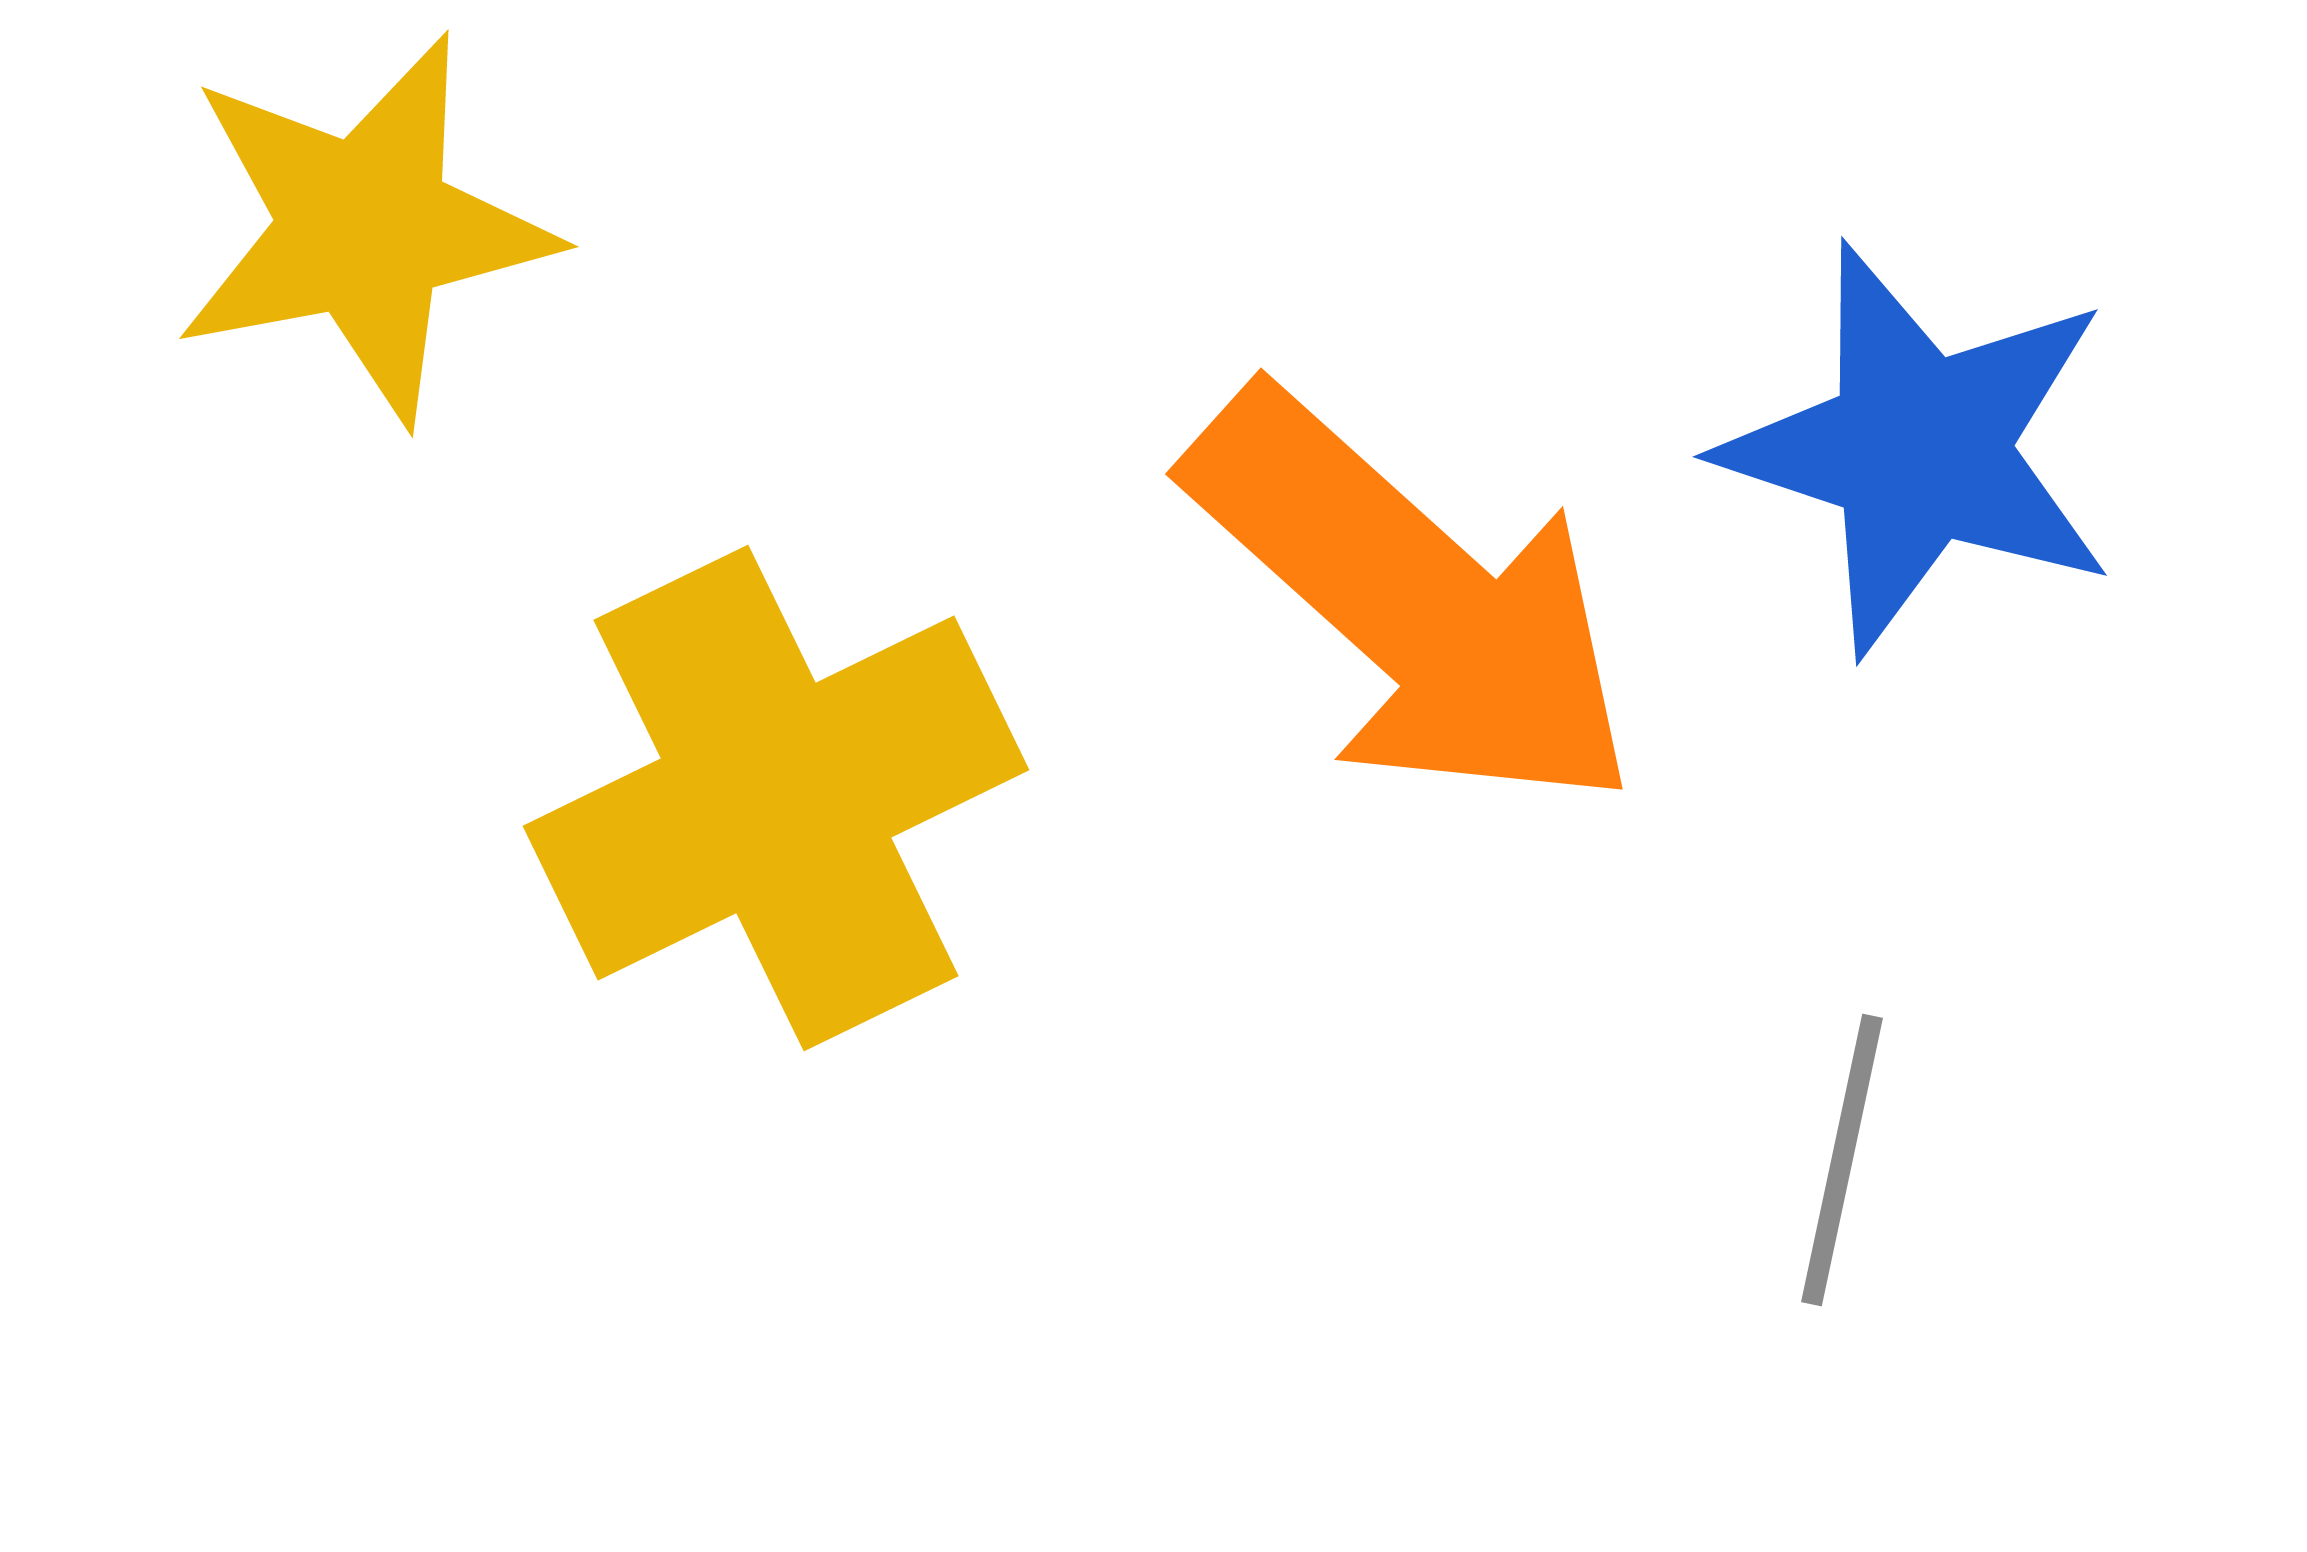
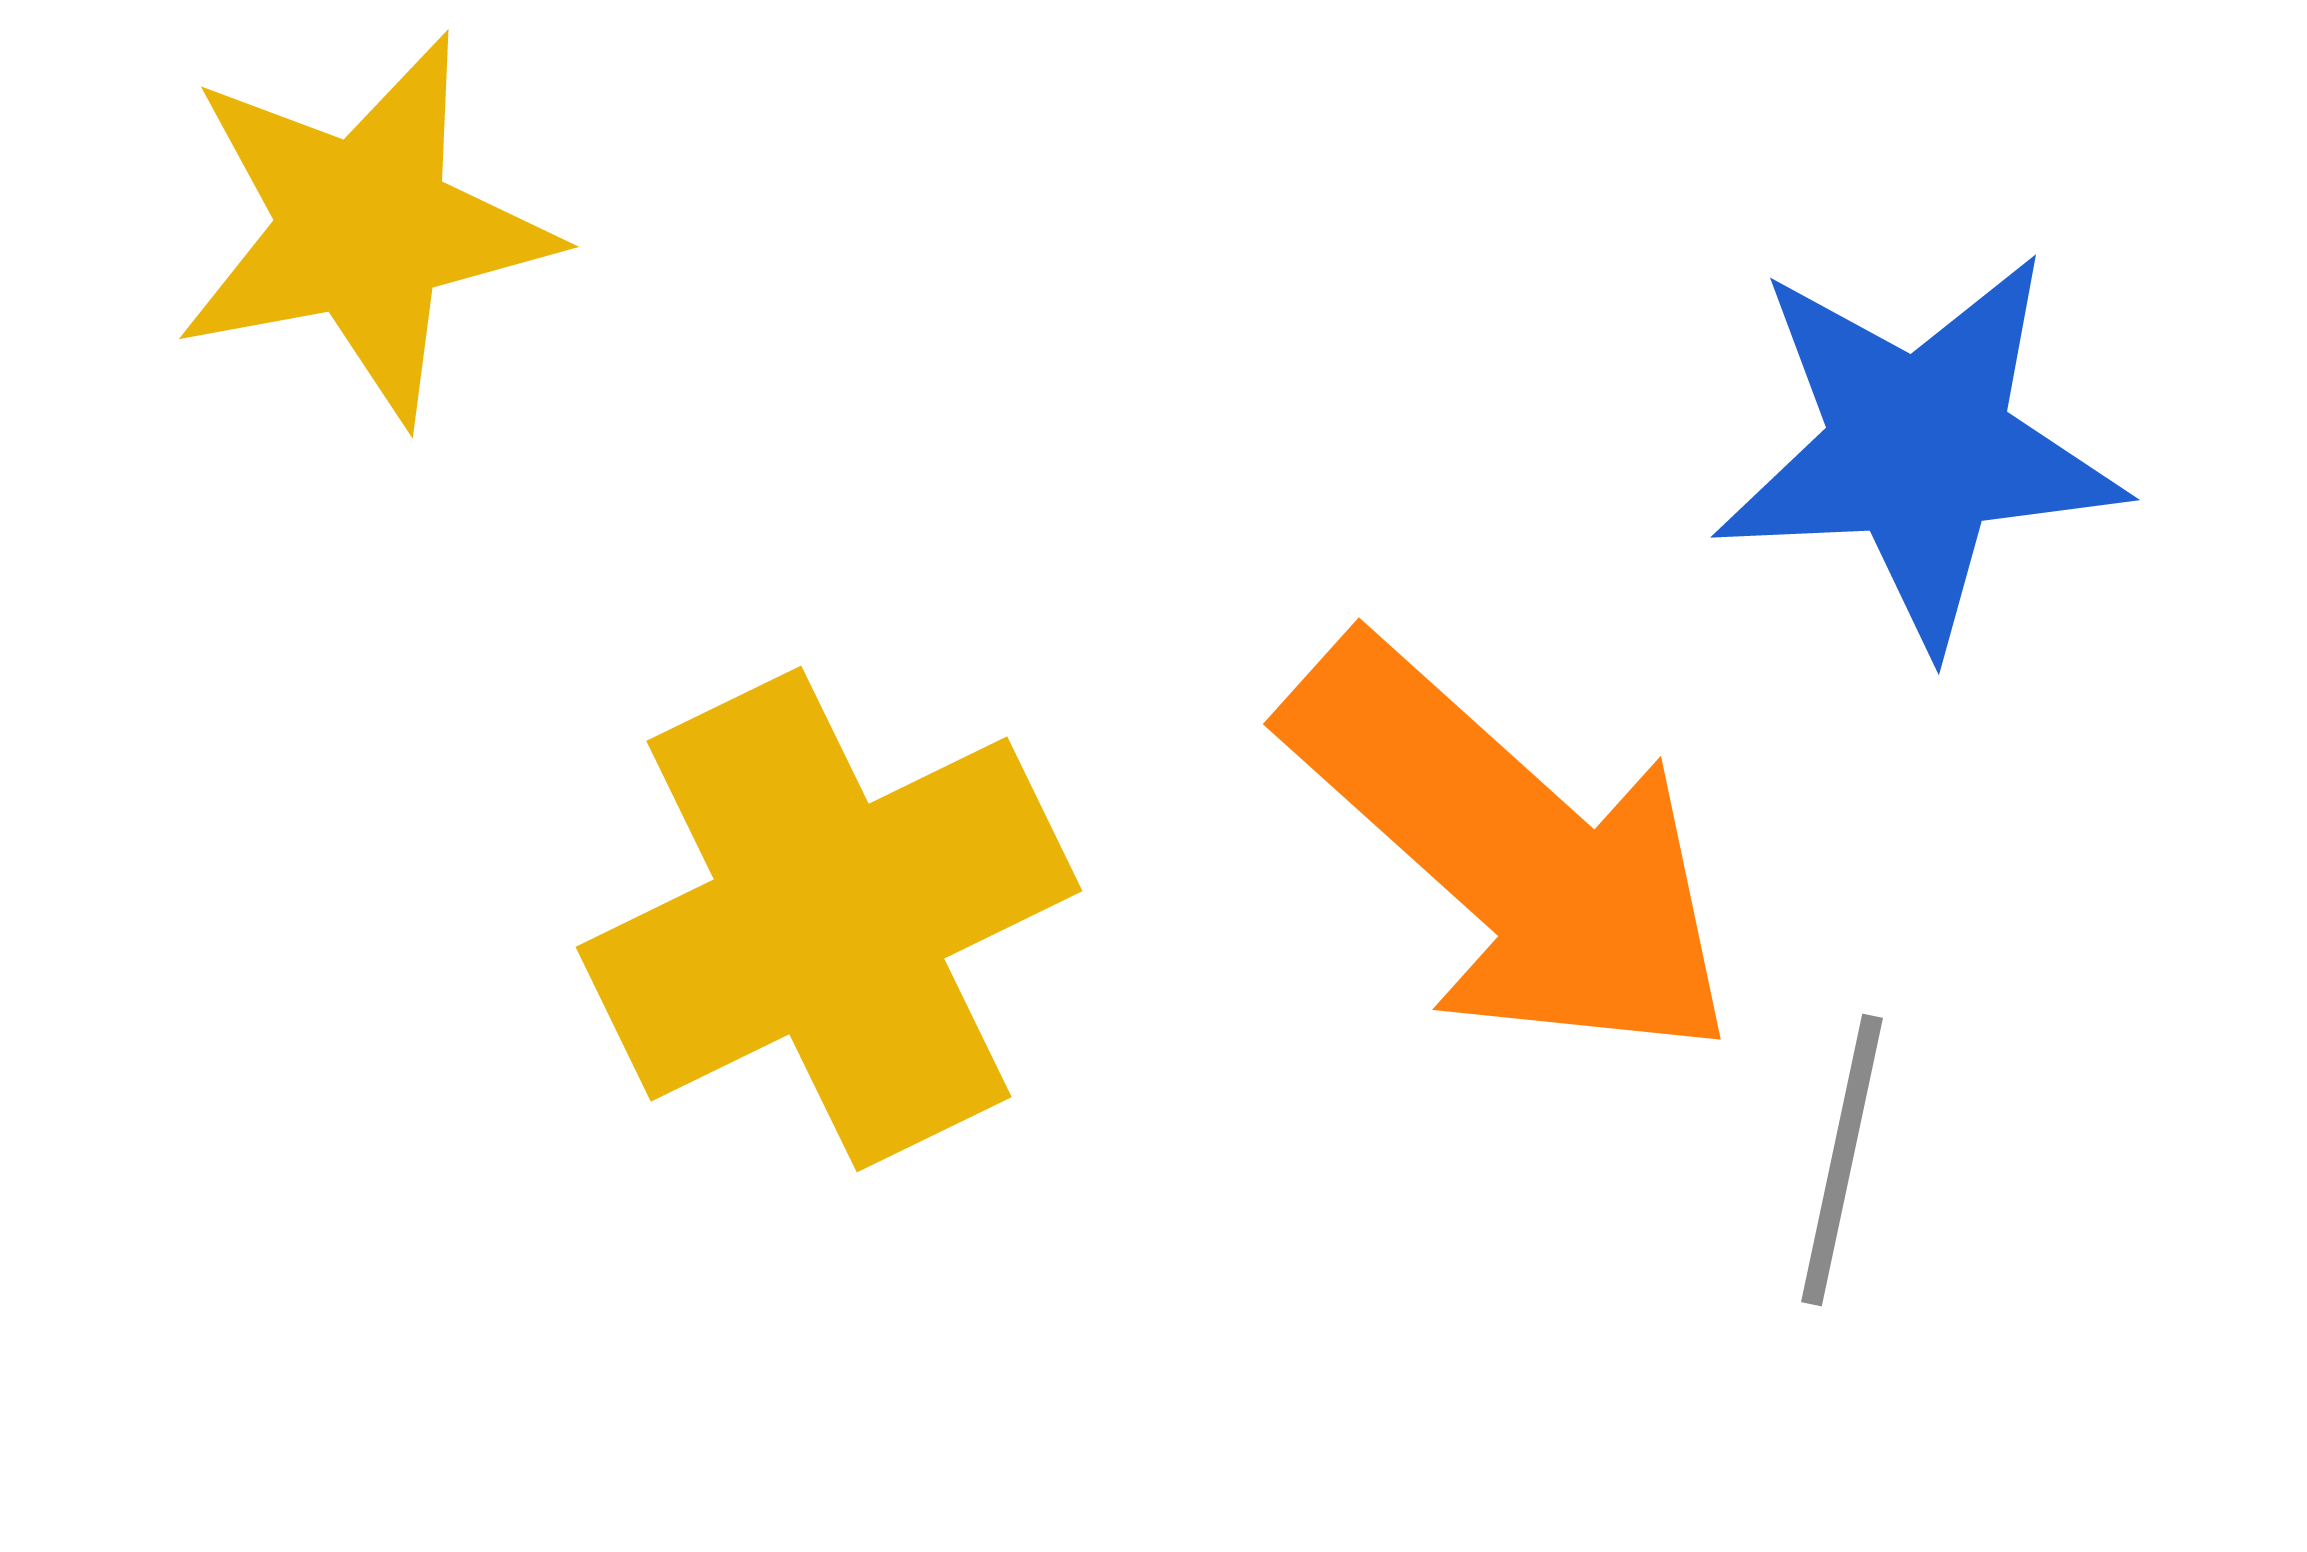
blue star: rotated 21 degrees counterclockwise
orange arrow: moved 98 px right, 250 px down
yellow cross: moved 53 px right, 121 px down
